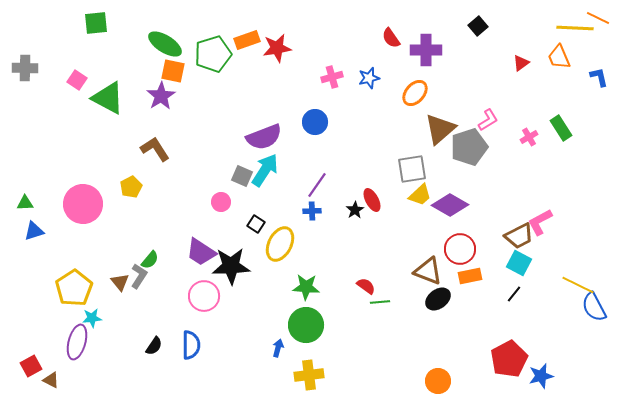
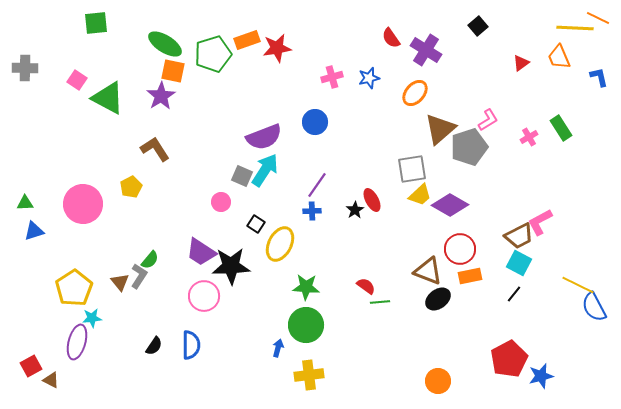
purple cross at (426, 50): rotated 32 degrees clockwise
